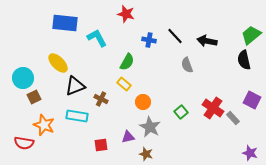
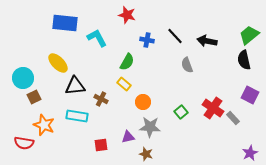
red star: moved 1 px right, 1 px down
green trapezoid: moved 2 px left
blue cross: moved 2 px left
black triangle: rotated 15 degrees clockwise
purple square: moved 2 px left, 5 px up
gray star: rotated 25 degrees counterclockwise
purple star: rotated 28 degrees clockwise
